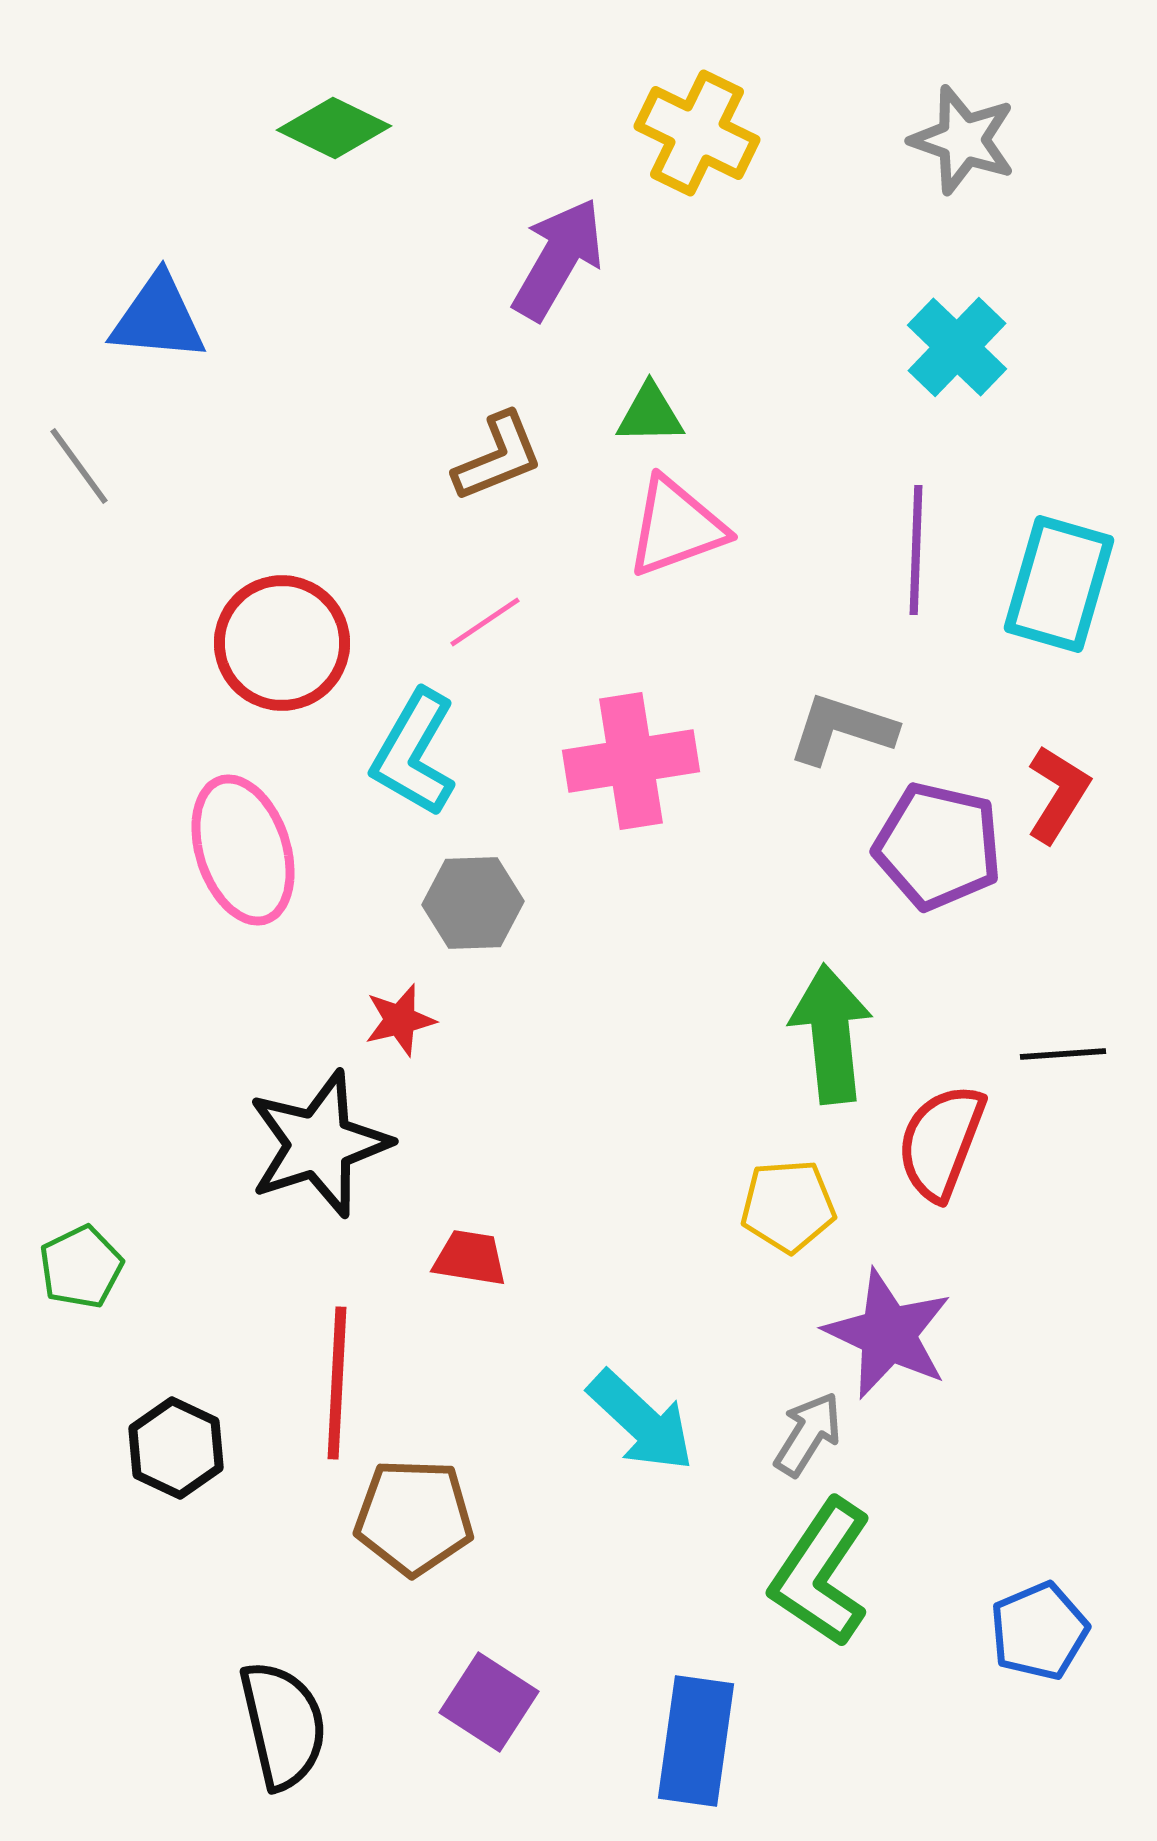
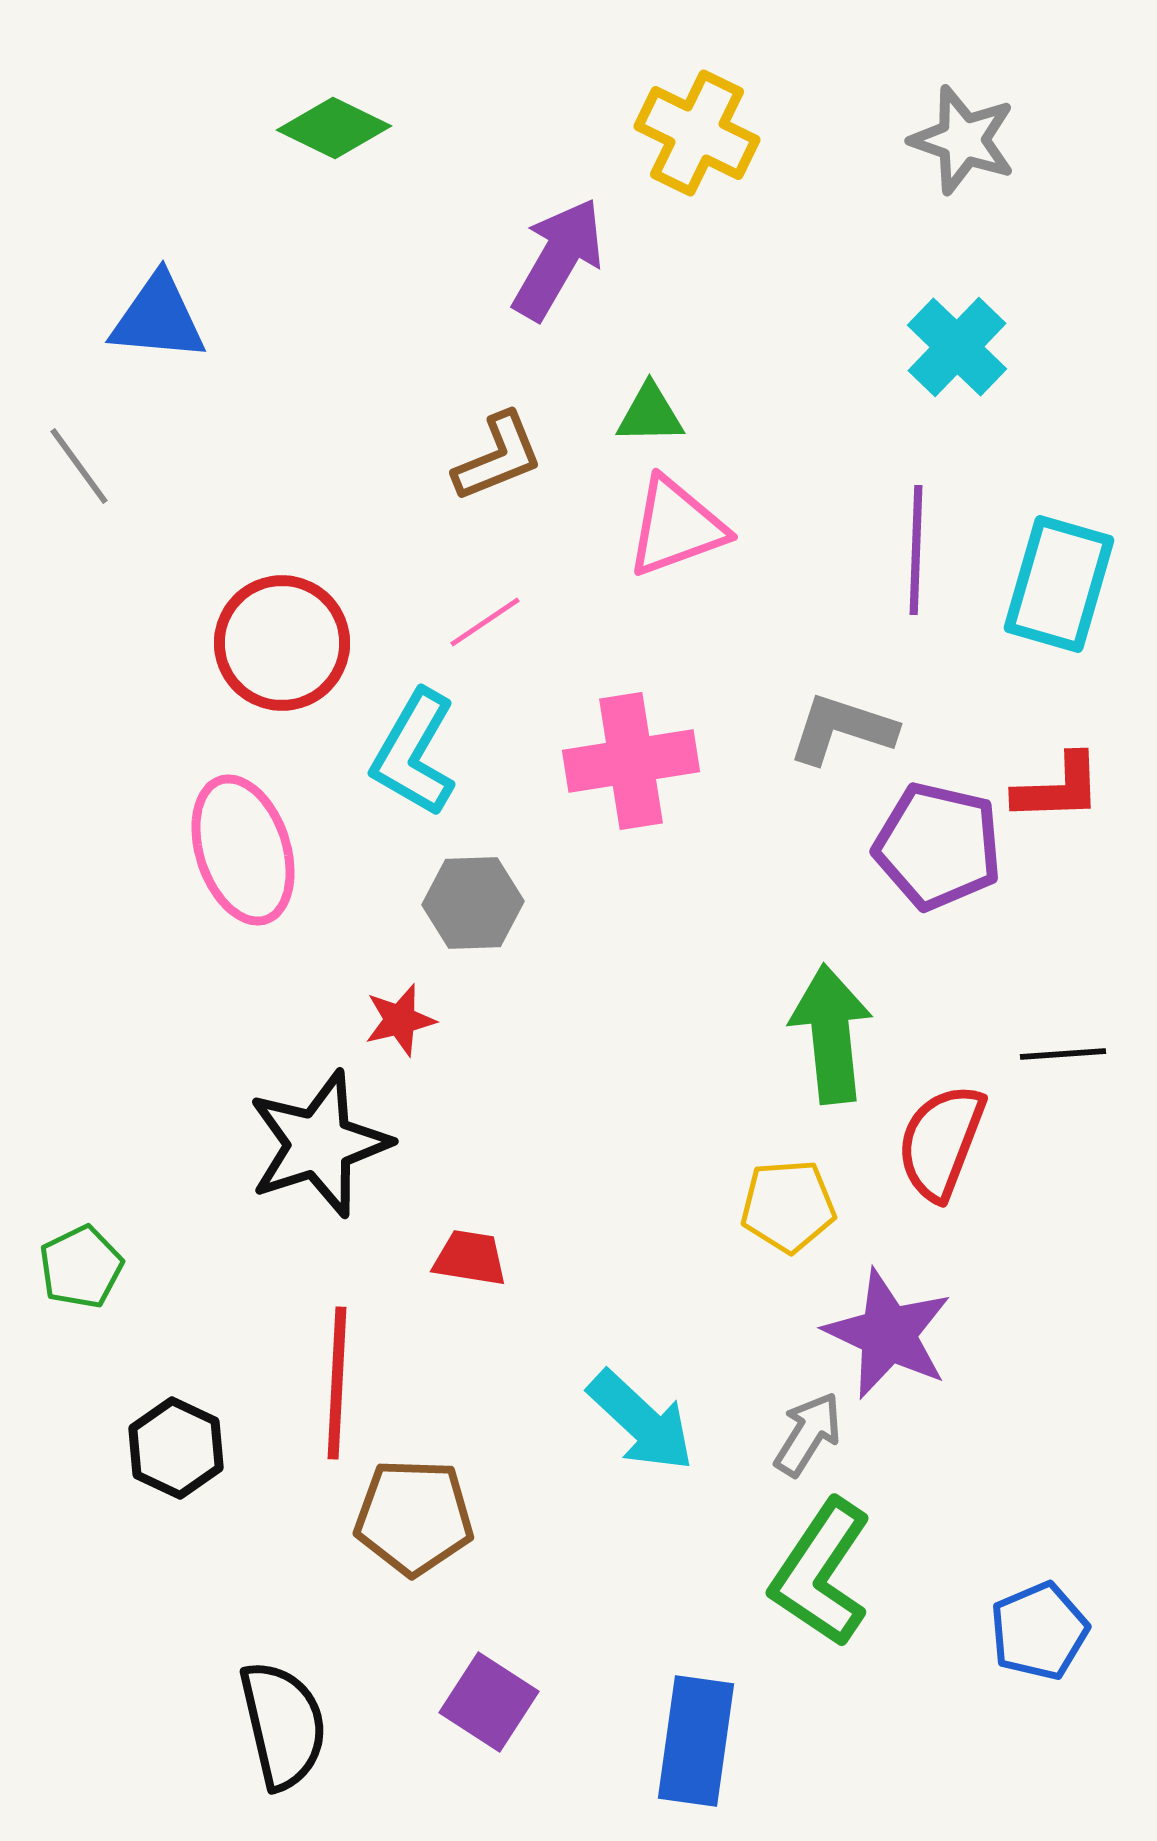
red L-shape: moved 6 px up; rotated 56 degrees clockwise
